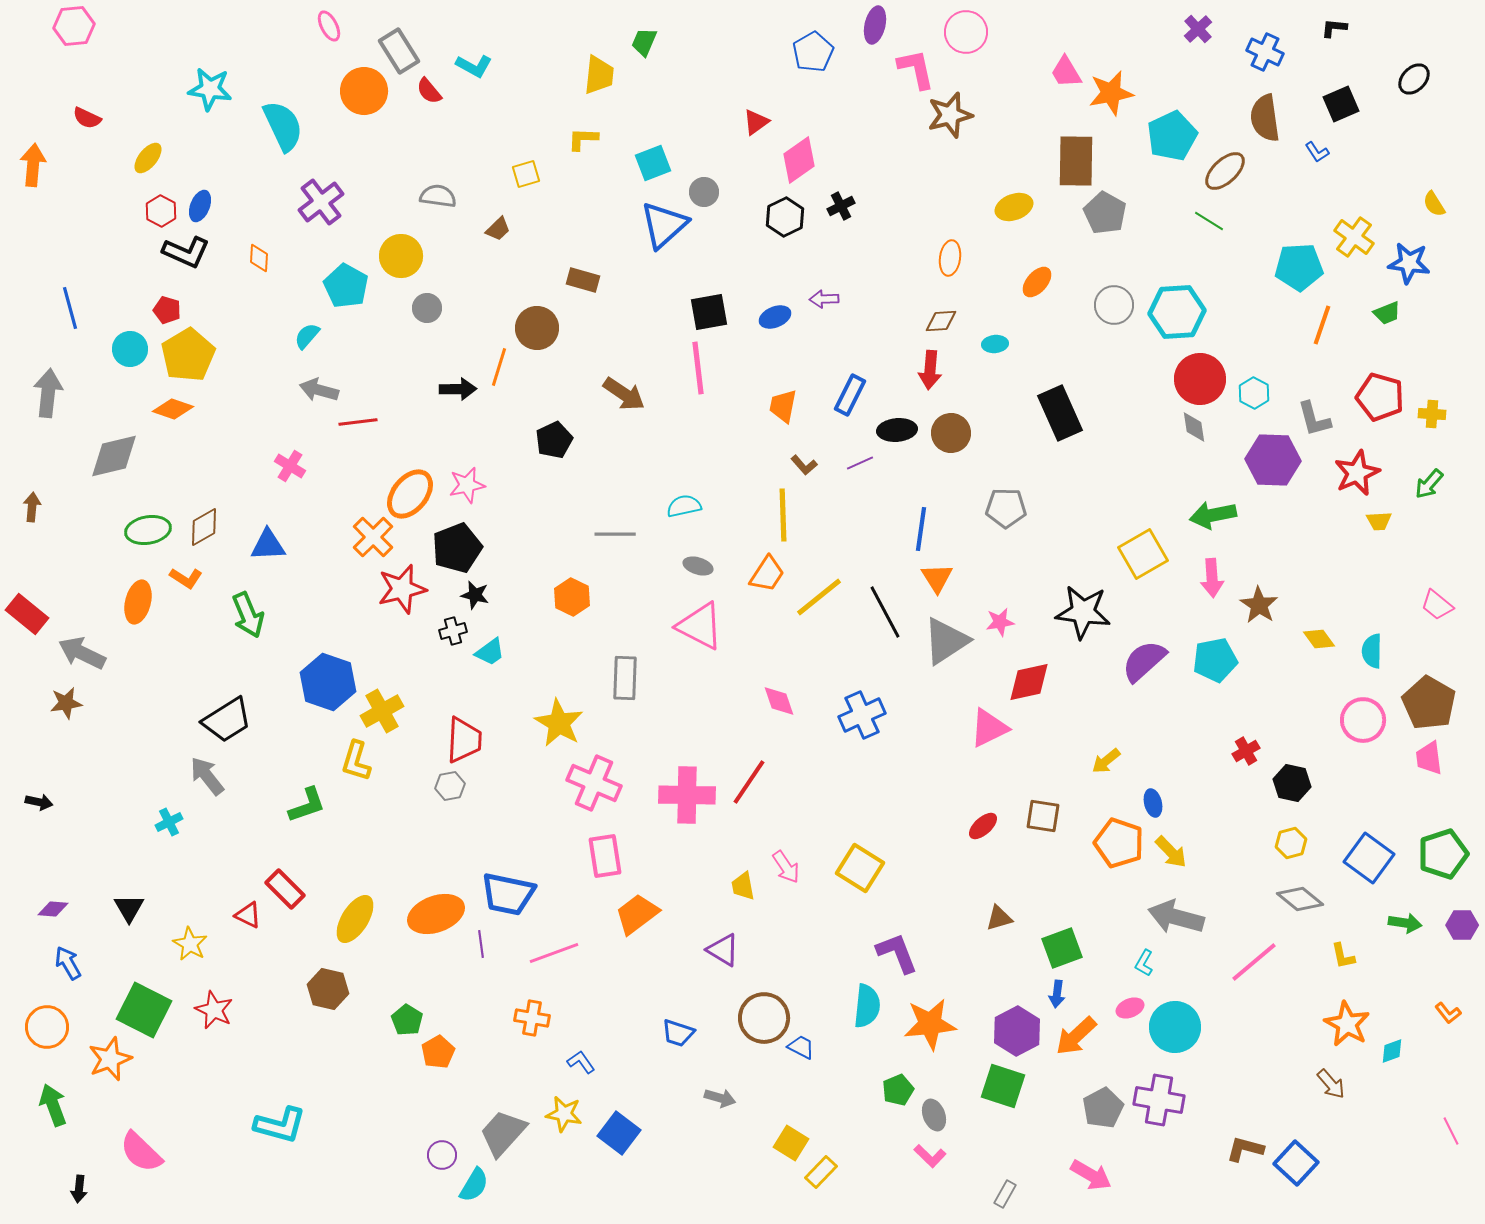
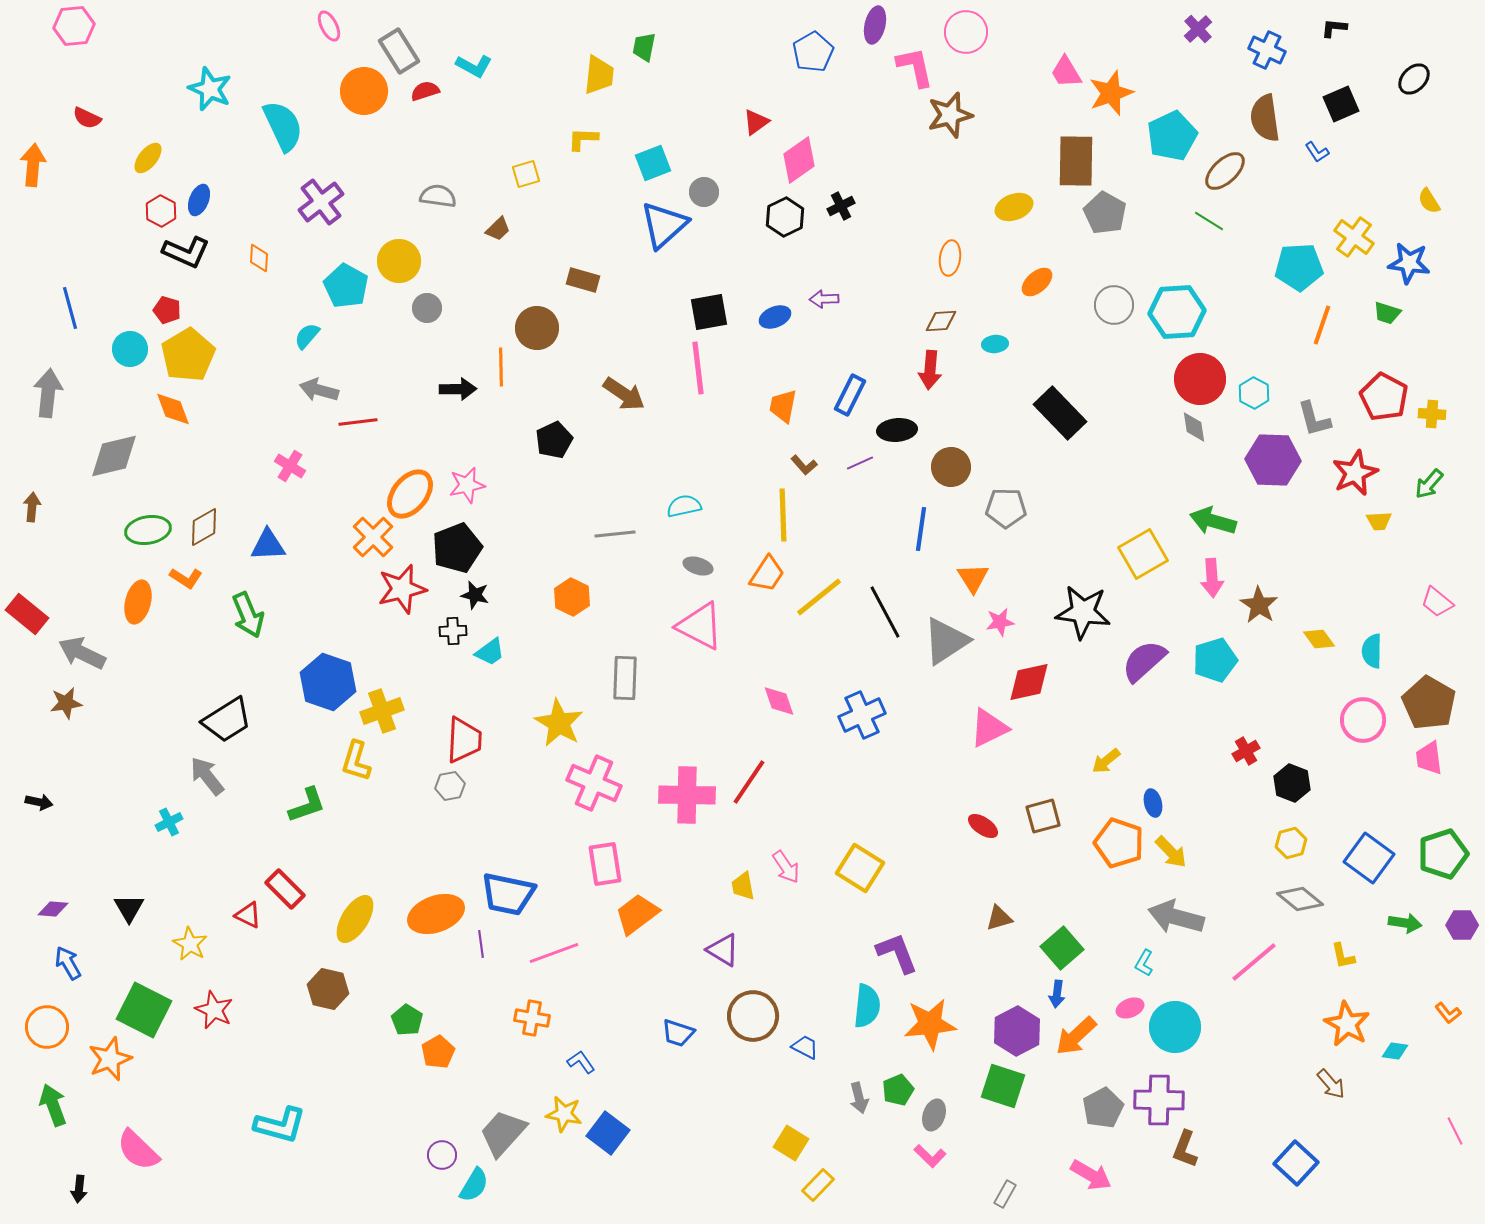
green trapezoid at (644, 42): moved 5 px down; rotated 12 degrees counterclockwise
blue cross at (1265, 52): moved 2 px right, 2 px up
pink L-shape at (916, 69): moved 1 px left, 2 px up
cyan star at (210, 89): rotated 15 degrees clockwise
red semicircle at (429, 91): moved 4 px left; rotated 112 degrees clockwise
orange star at (1111, 93): rotated 9 degrees counterclockwise
yellow semicircle at (1434, 204): moved 5 px left, 3 px up
blue ellipse at (200, 206): moved 1 px left, 6 px up
yellow circle at (401, 256): moved 2 px left, 5 px down
orange ellipse at (1037, 282): rotated 8 degrees clockwise
green trapezoid at (1387, 313): rotated 40 degrees clockwise
orange line at (499, 367): moved 2 px right; rotated 18 degrees counterclockwise
red pentagon at (1380, 397): moved 4 px right; rotated 12 degrees clockwise
orange diamond at (173, 409): rotated 51 degrees clockwise
black rectangle at (1060, 413): rotated 20 degrees counterclockwise
brown circle at (951, 433): moved 34 px down
red star at (1357, 473): moved 2 px left
green arrow at (1213, 515): moved 6 px down; rotated 27 degrees clockwise
gray line at (615, 534): rotated 6 degrees counterclockwise
orange triangle at (937, 578): moved 36 px right
pink trapezoid at (1437, 605): moved 3 px up
black cross at (453, 631): rotated 12 degrees clockwise
cyan pentagon at (1215, 660): rotated 6 degrees counterclockwise
yellow cross at (382, 711): rotated 9 degrees clockwise
black hexagon at (1292, 783): rotated 9 degrees clockwise
brown square at (1043, 816): rotated 24 degrees counterclockwise
red ellipse at (983, 826): rotated 76 degrees clockwise
pink rectangle at (605, 856): moved 8 px down
green square at (1062, 948): rotated 21 degrees counterclockwise
brown circle at (764, 1018): moved 11 px left, 2 px up
blue trapezoid at (801, 1047): moved 4 px right
cyan diamond at (1392, 1051): moved 3 px right; rotated 28 degrees clockwise
gray arrow at (720, 1098): moved 139 px right; rotated 60 degrees clockwise
purple cross at (1159, 1100): rotated 9 degrees counterclockwise
gray ellipse at (934, 1115): rotated 40 degrees clockwise
pink line at (1451, 1131): moved 4 px right
blue square at (619, 1133): moved 11 px left
brown L-shape at (1245, 1149): moved 60 px left; rotated 84 degrees counterclockwise
pink semicircle at (141, 1152): moved 3 px left, 2 px up
yellow rectangle at (821, 1172): moved 3 px left, 13 px down
